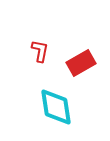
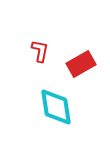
red rectangle: moved 1 px down
